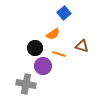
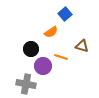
blue square: moved 1 px right, 1 px down
orange semicircle: moved 2 px left, 2 px up
black circle: moved 4 px left, 1 px down
orange line: moved 2 px right, 3 px down
